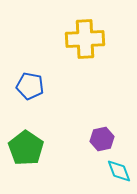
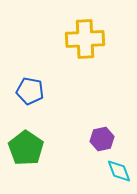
blue pentagon: moved 5 px down
